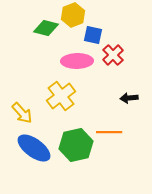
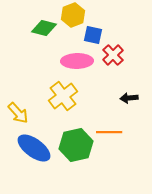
green diamond: moved 2 px left
yellow cross: moved 2 px right
yellow arrow: moved 4 px left
